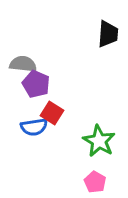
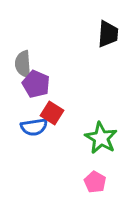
gray semicircle: rotated 100 degrees counterclockwise
green star: moved 2 px right, 3 px up
